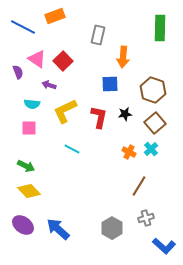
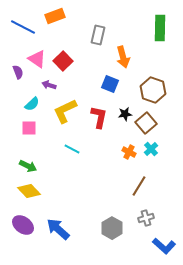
orange arrow: rotated 20 degrees counterclockwise
blue square: rotated 24 degrees clockwise
cyan semicircle: rotated 49 degrees counterclockwise
brown square: moved 9 px left
green arrow: moved 2 px right
